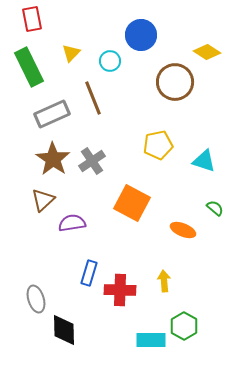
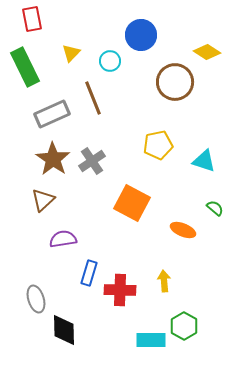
green rectangle: moved 4 px left
purple semicircle: moved 9 px left, 16 px down
